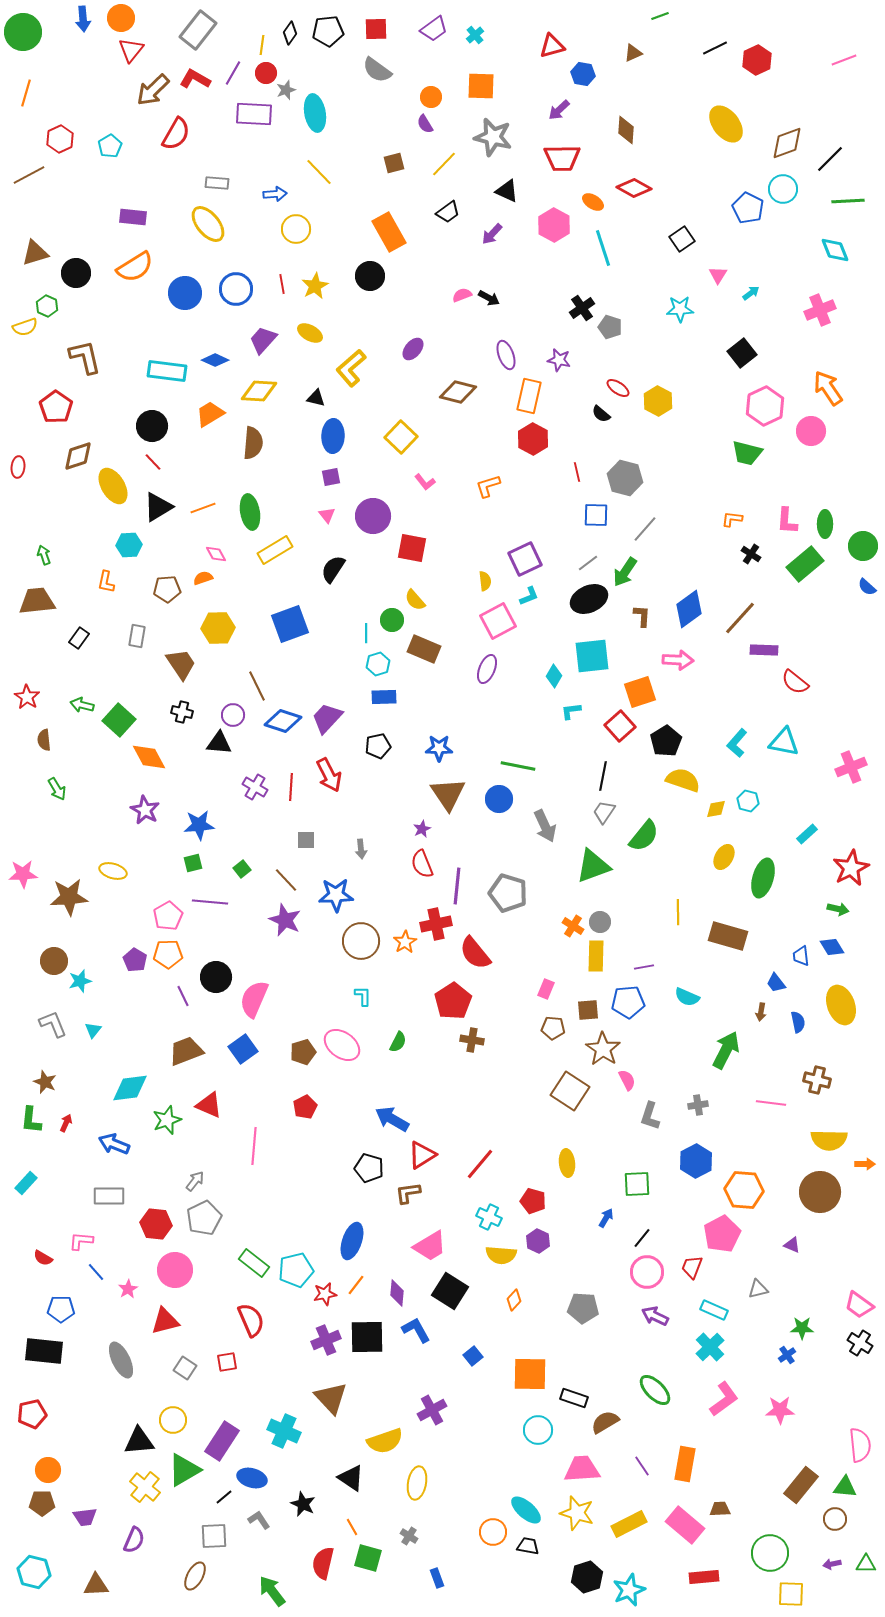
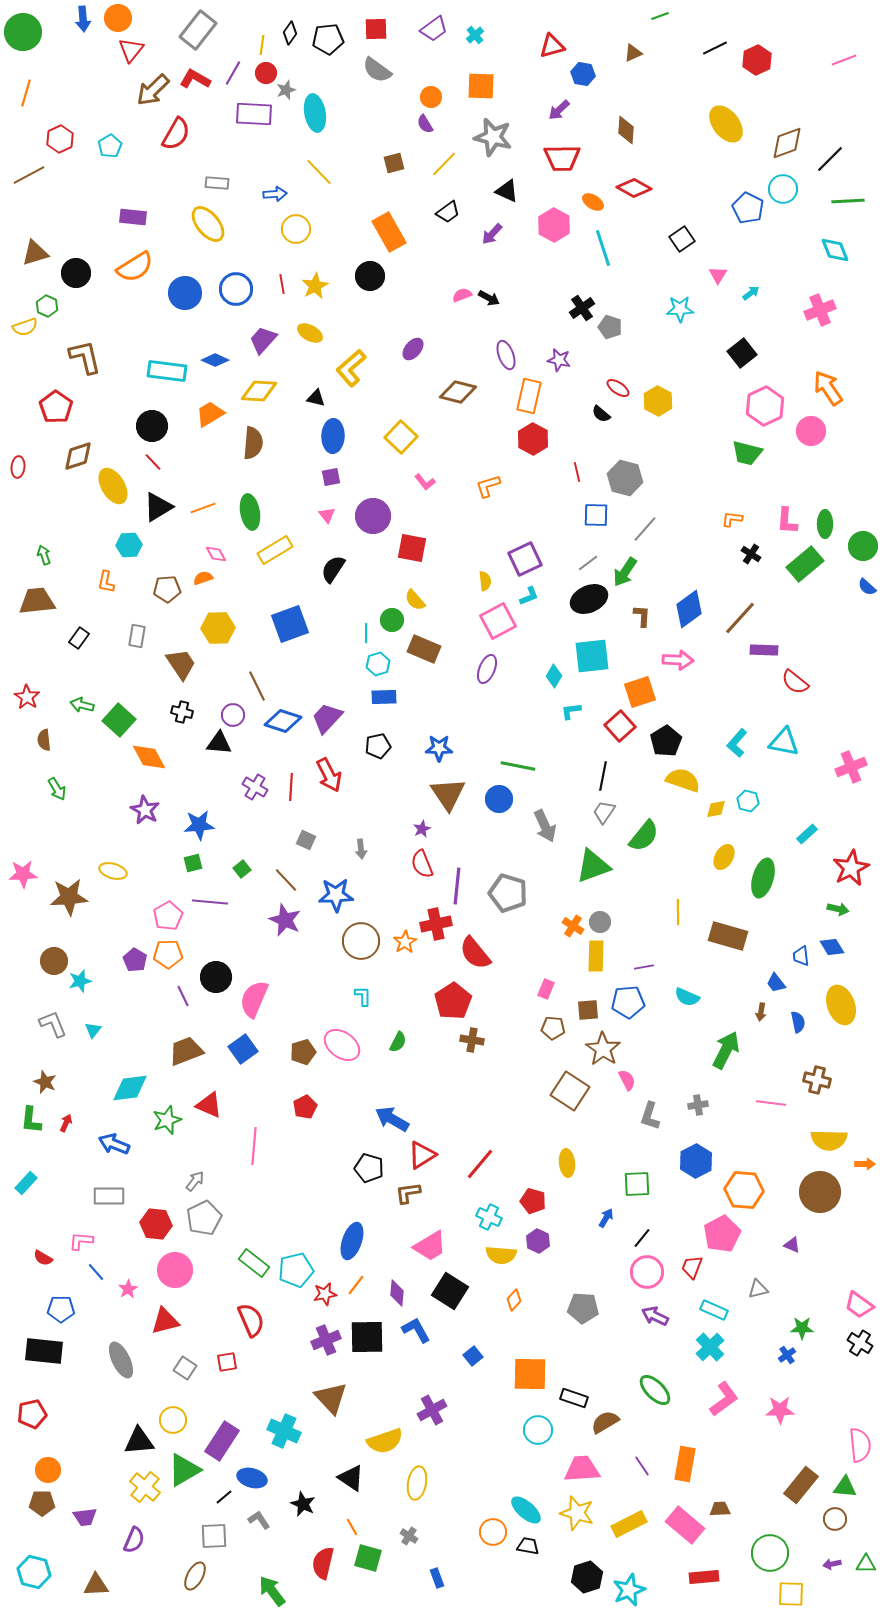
orange circle at (121, 18): moved 3 px left
black pentagon at (328, 31): moved 8 px down
gray square at (306, 840): rotated 24 degrees clockwise
